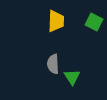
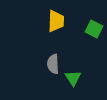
green square: moved 7 px down
green triangle: moved 1 px right, 1 px down
